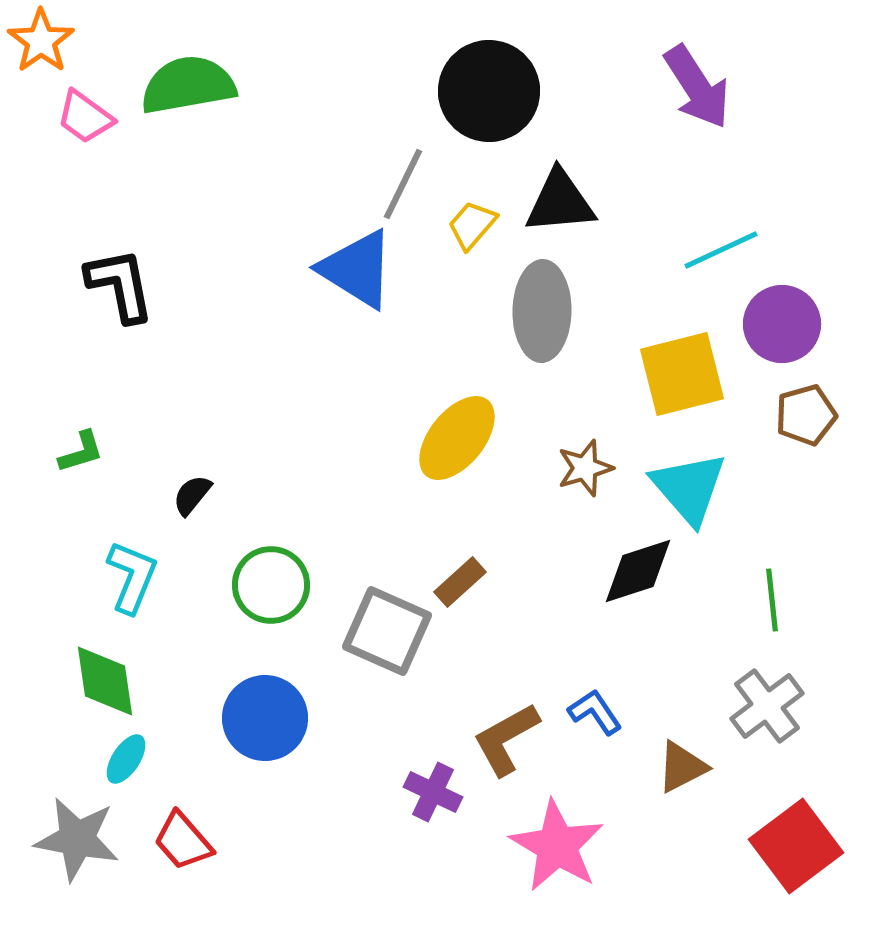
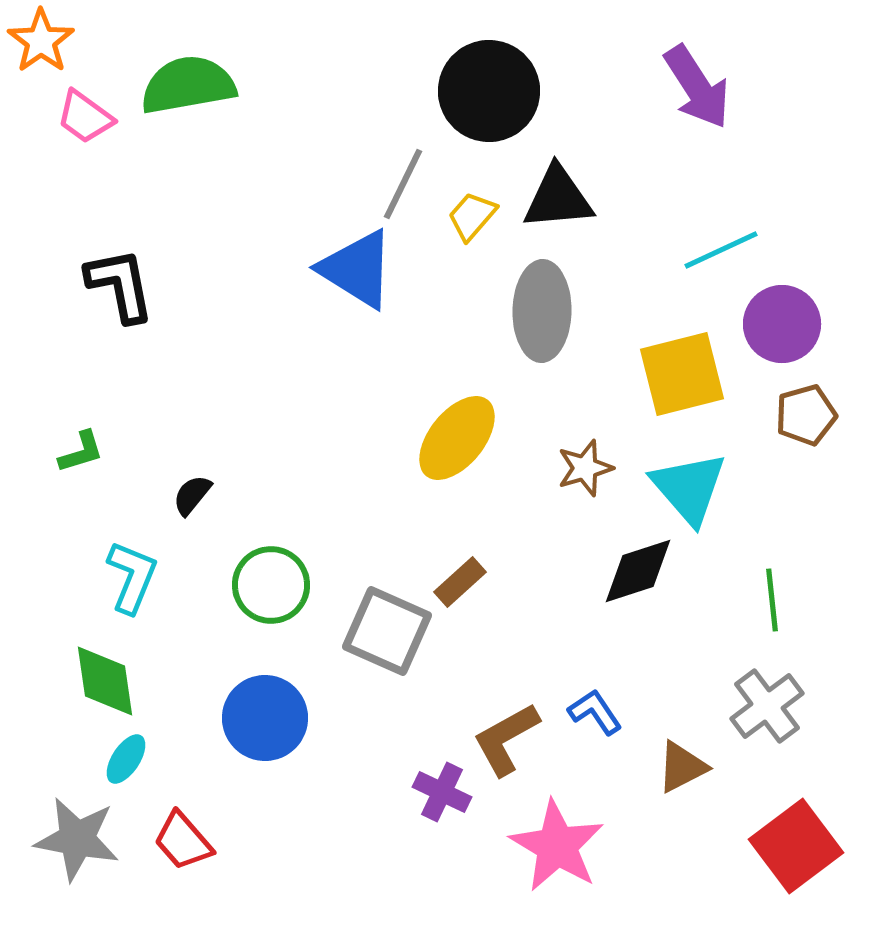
black triangle: moved 2 px left, 4 px up
yellow trapezoid: moved 9 px up
purple cross: moved 9 px right
